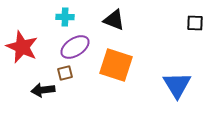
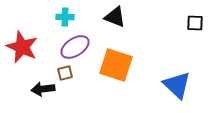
black triangle: moved 1 px right, 3 px up
blue triangle: rotated 16 degrees counterclockwise
black arrow: moved 1 px up
